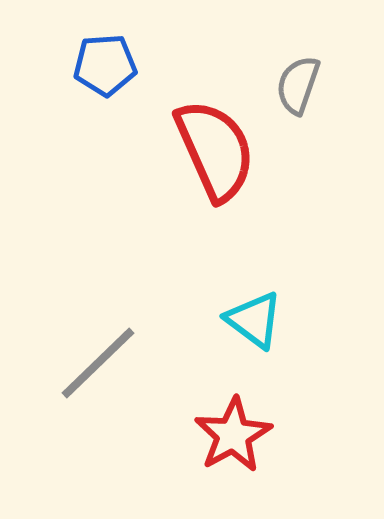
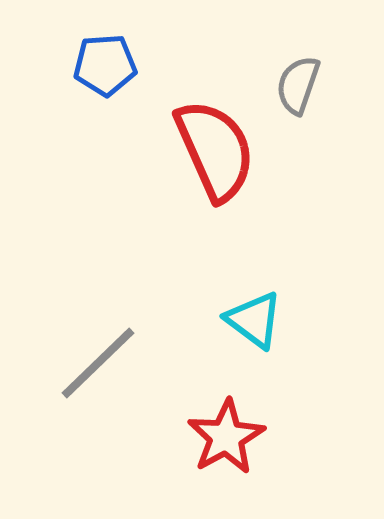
red star: moved 7 px left, 2 px down
